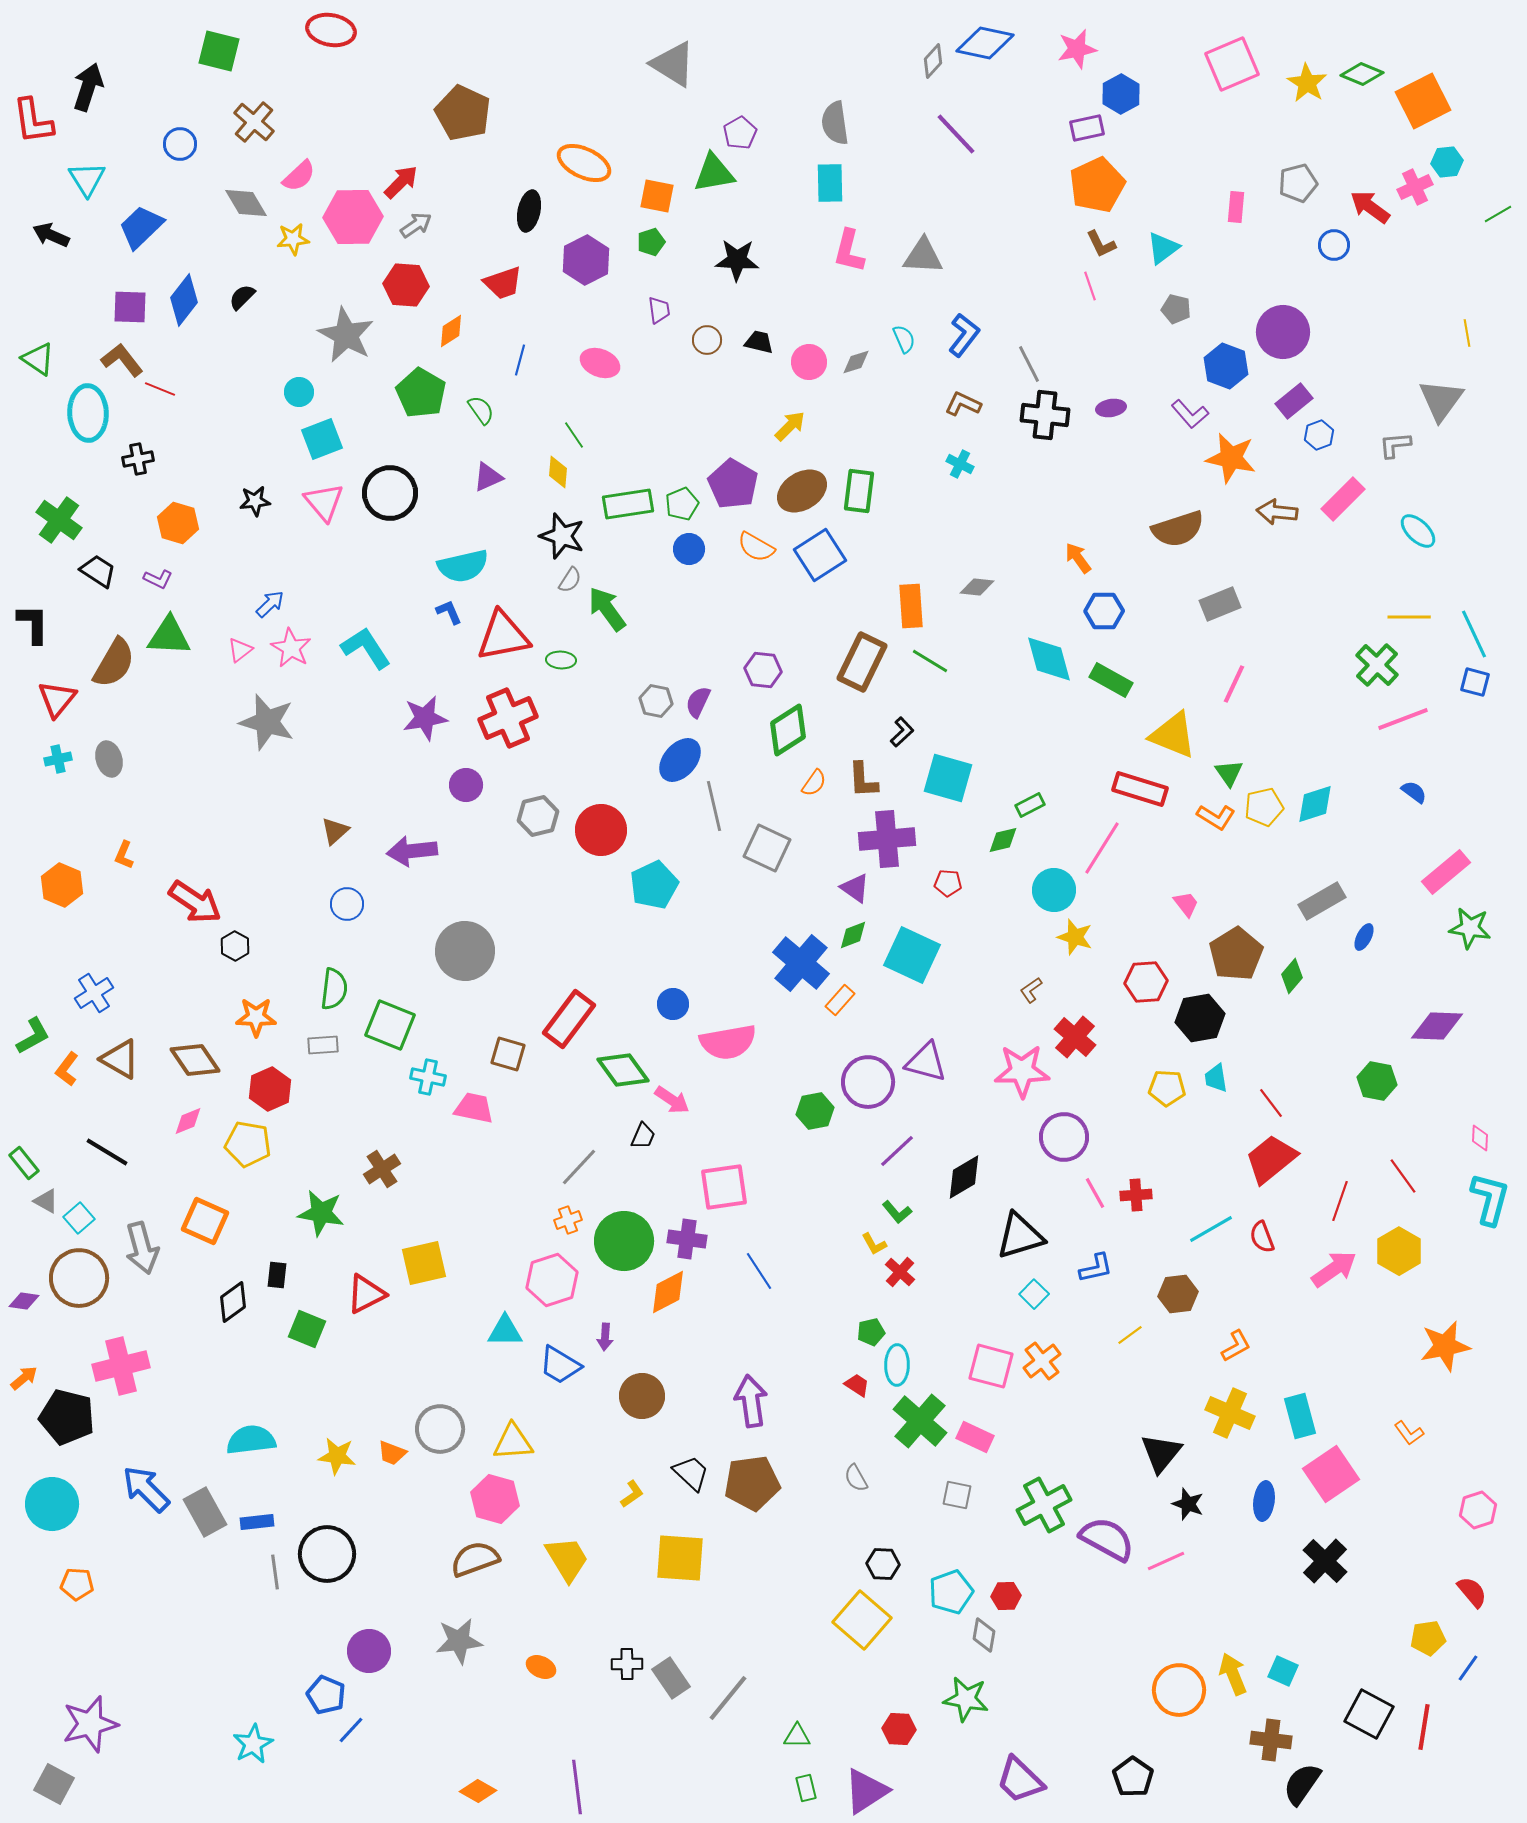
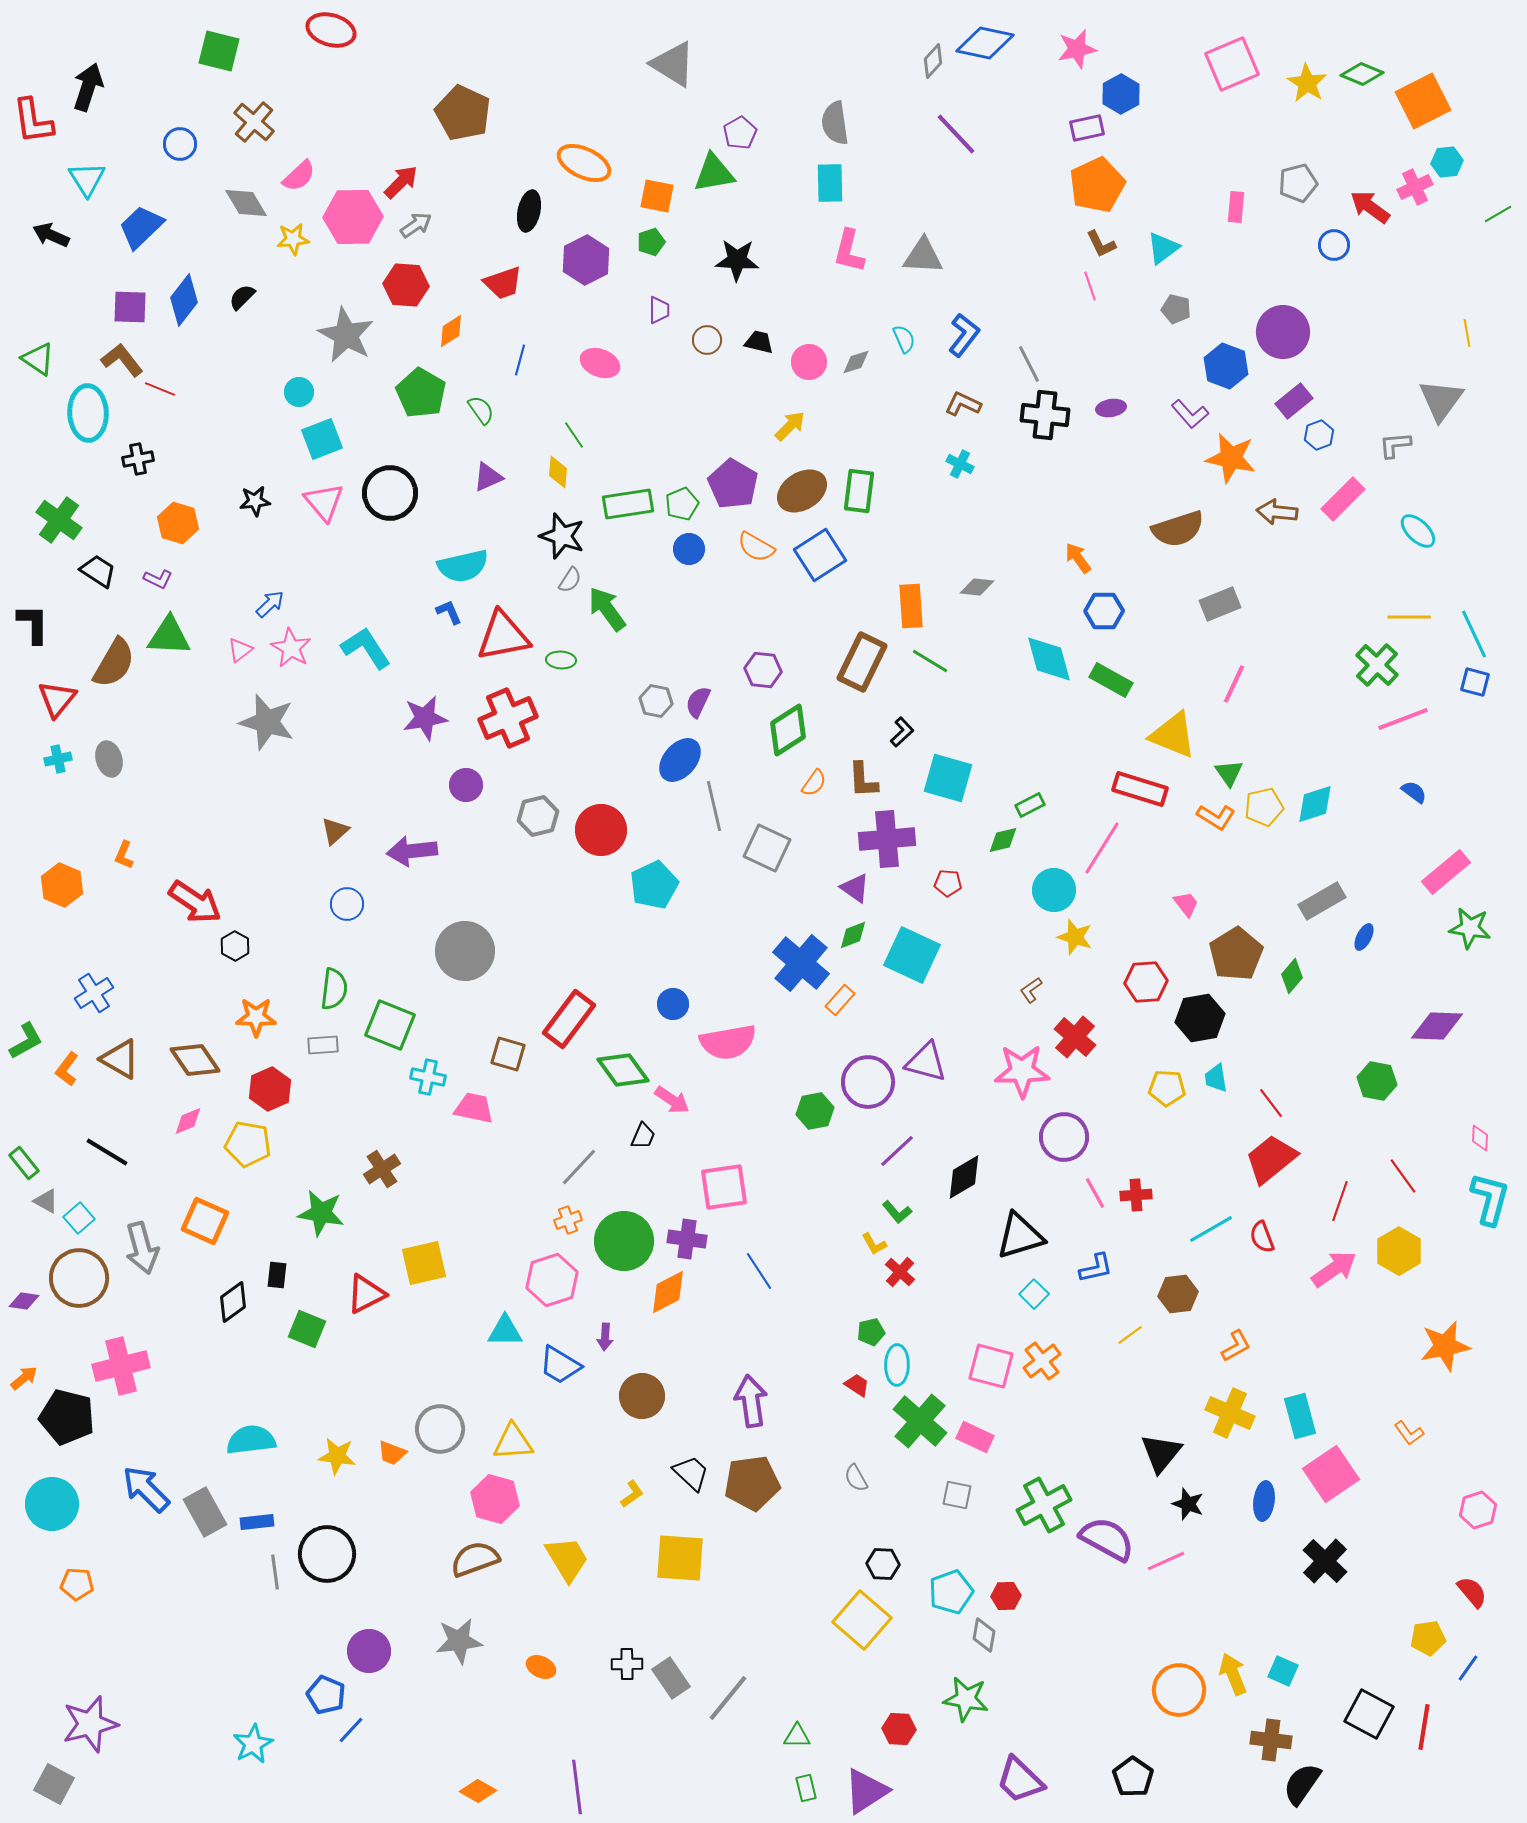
red ellipse at (331, 30): rotated 6 degrees clockwise
purple trapezoid at (659, 310): rotated 8 degrees clockwise
green L-shape at (33, 1036): moved 7 px left, 5 px down
